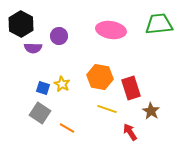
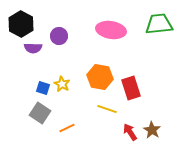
brown star: moved 1 px right, 19 px down
orange line: rotated 56 degrees counterclockwise
